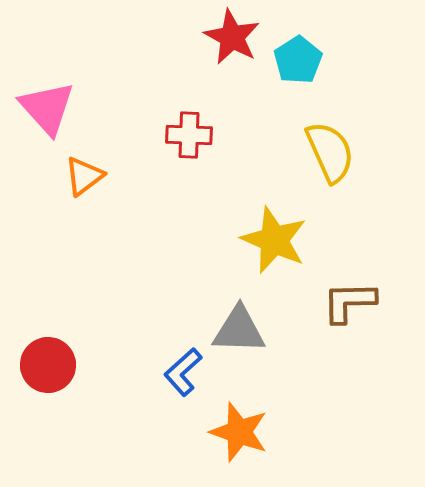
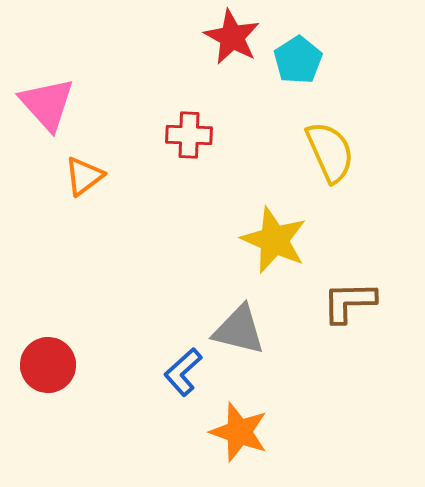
pink triangle: moved 4 px up
gray triangle: rotated 12 degrees clockwise
